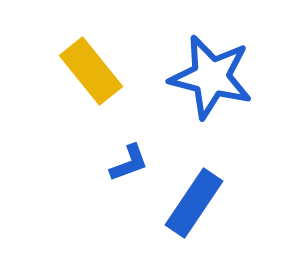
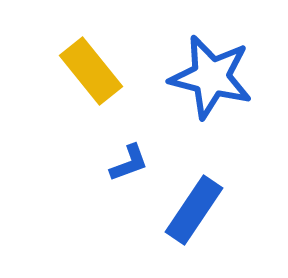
blue rectangle: moved 7 px down
